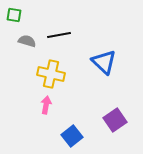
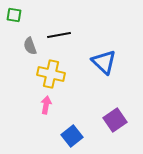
gray semicircle: moved 3 px right, 5 px down; rotated 126 degrees counterclockwise
